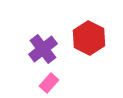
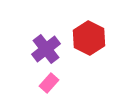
purple cross: moved 3 px right
